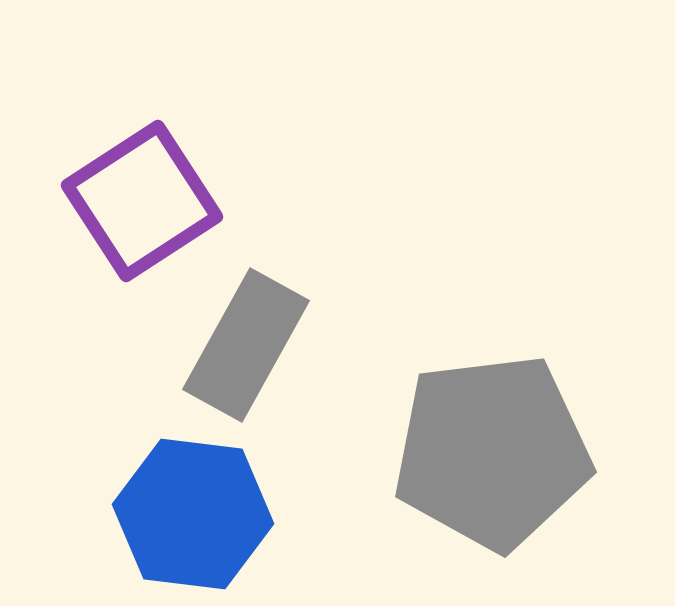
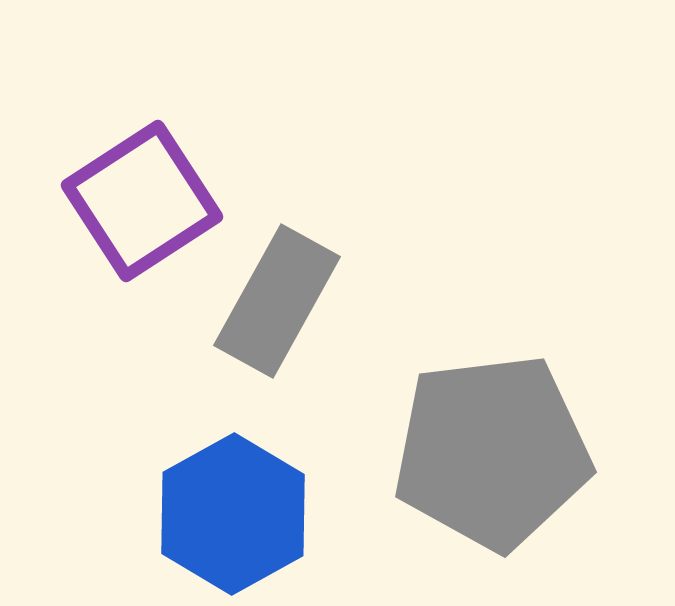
gray rectangle: moved 31 px right, 44 px up
blue hexagon: moved 40 px right; rotated 24 degrees clockwise
